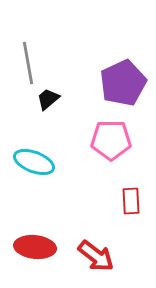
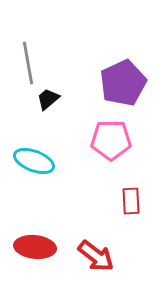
cyan ellipse: moved 1 px up
